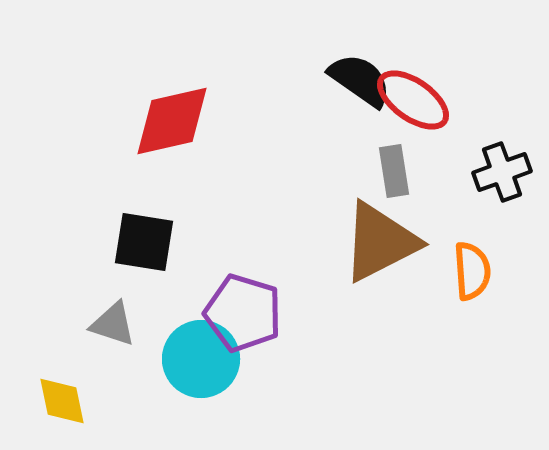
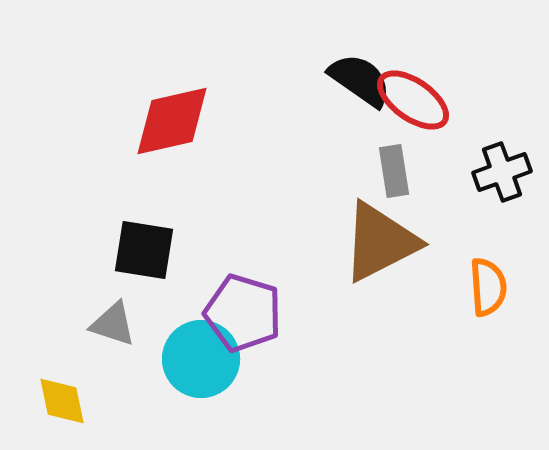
black square: moved 8 px down
orange semicircle: moved 16 px right, 16 px down
